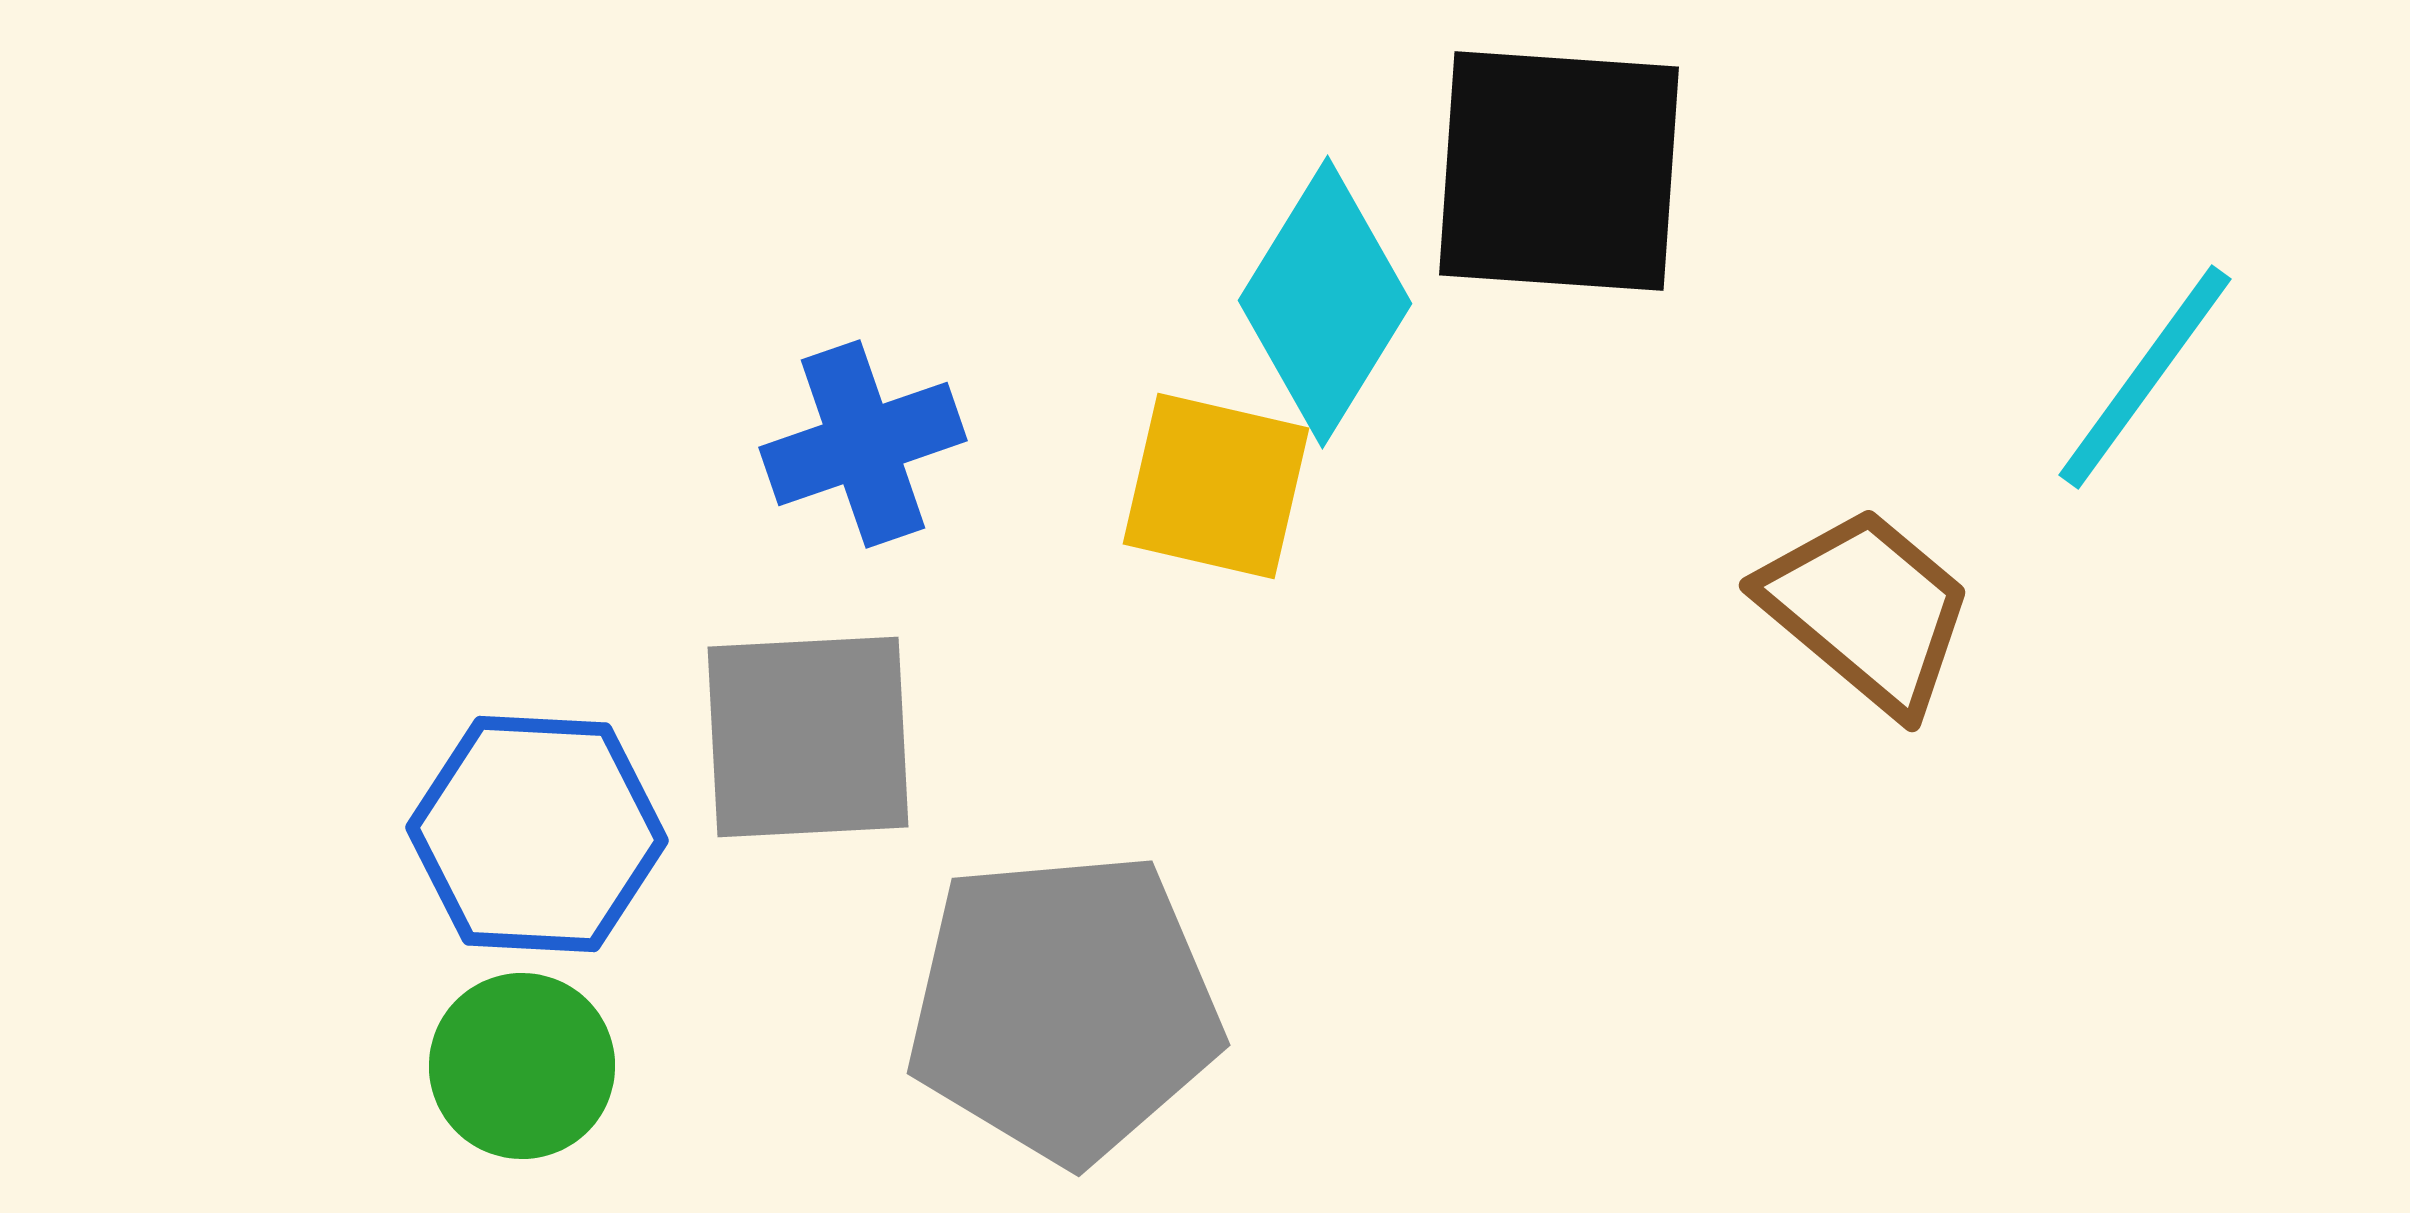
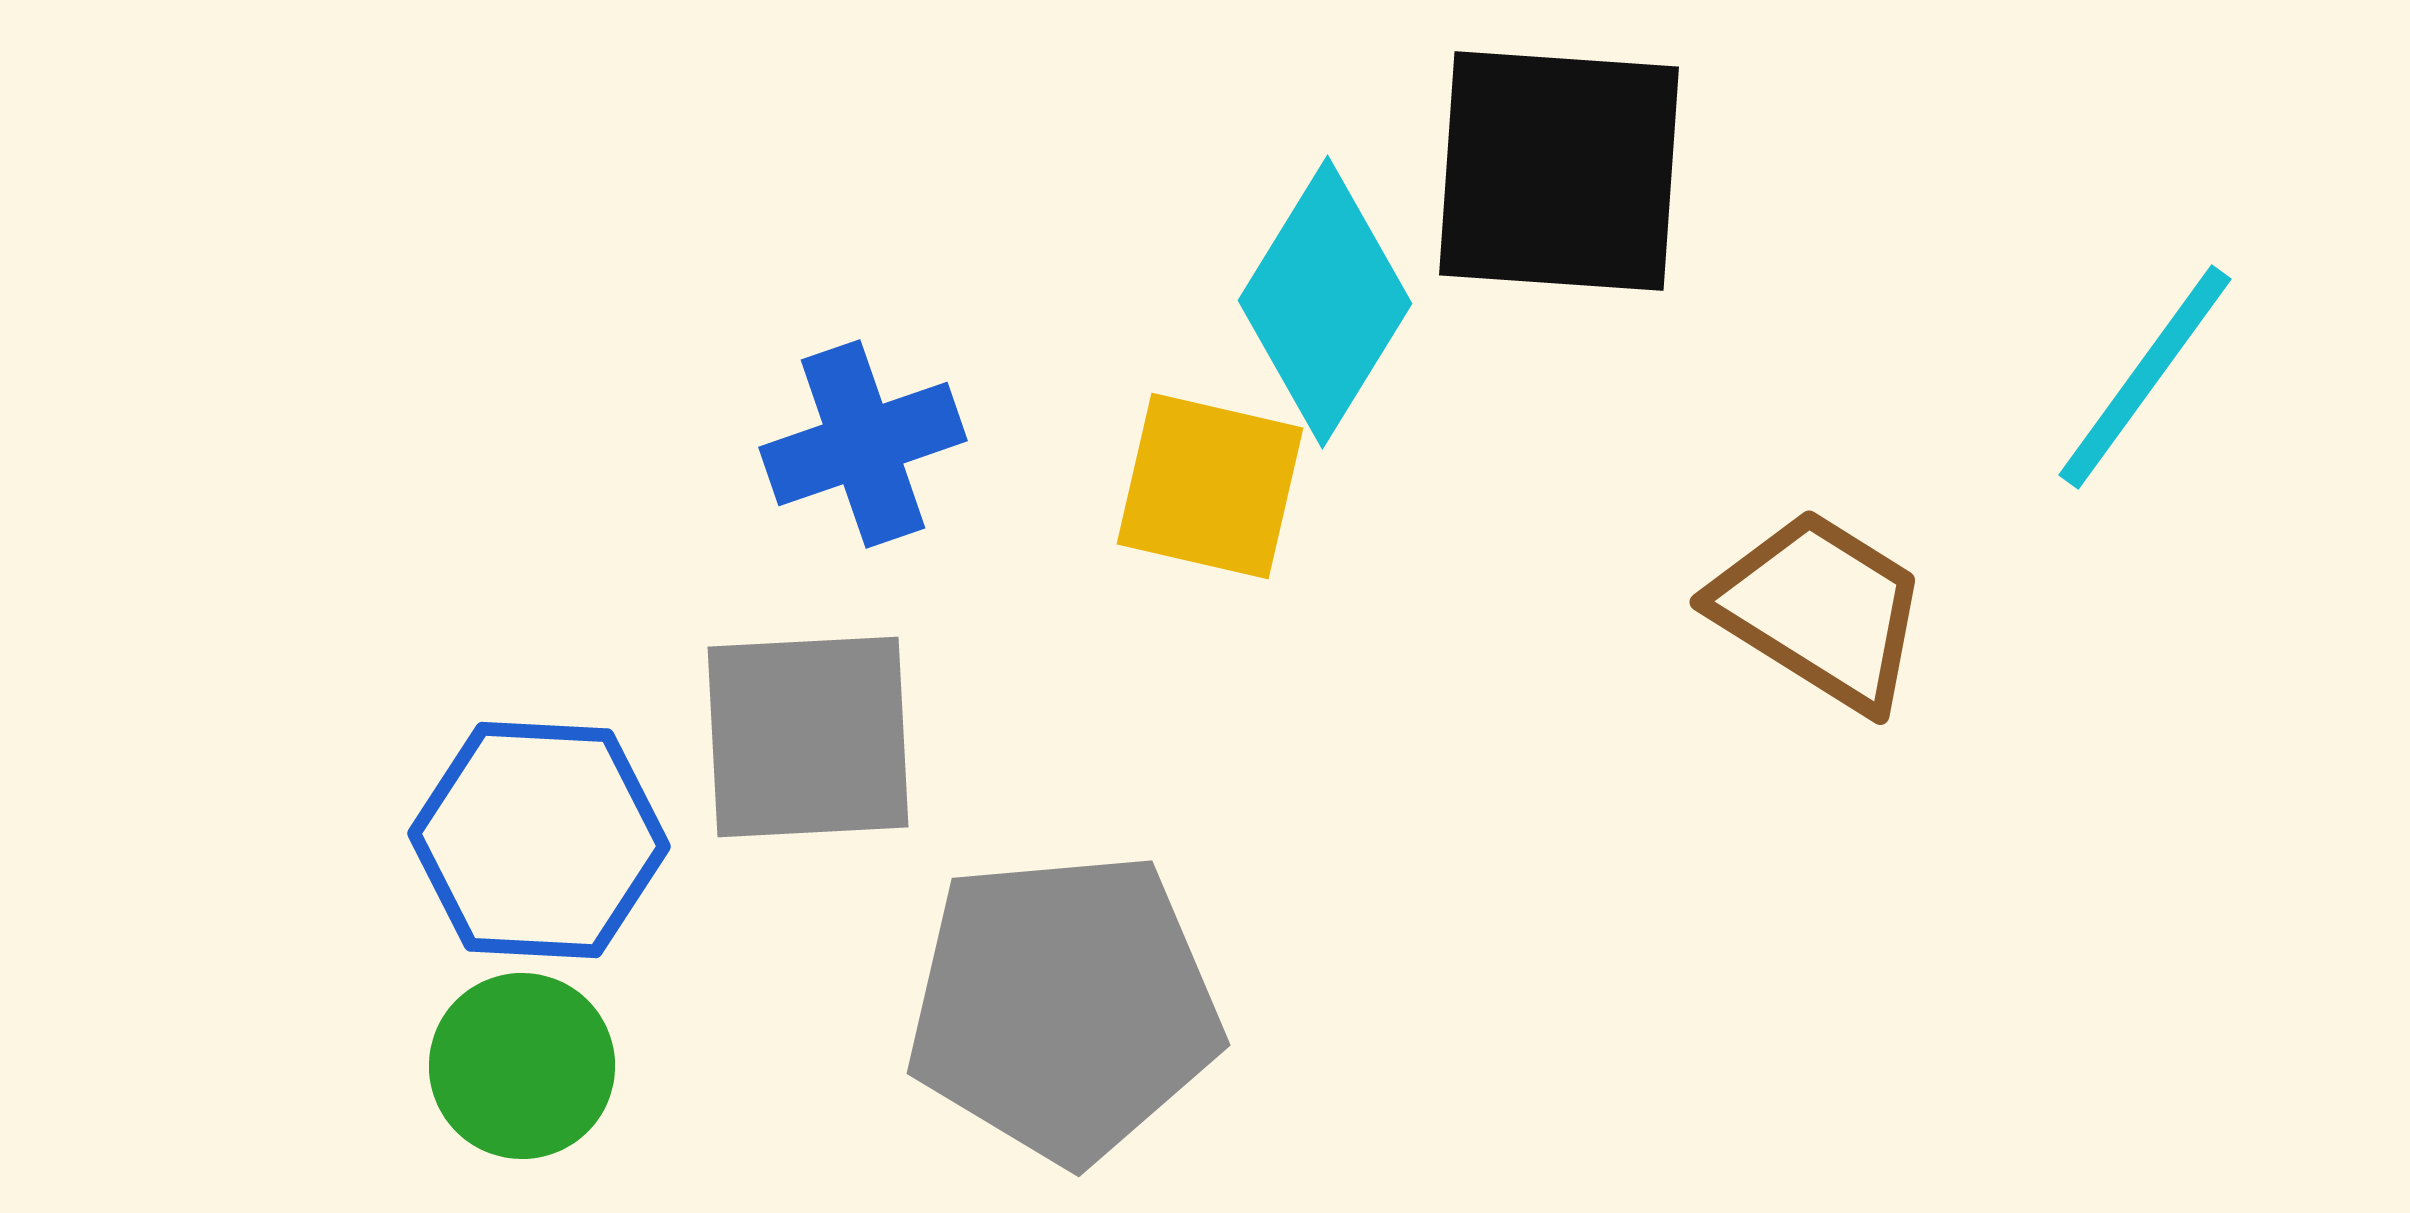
yellow square: moved 6 px left
brown trapezoid: moved 47 px left; rotated 8 degrees counterclockwise
blue hexagon: moved 2 px right, 6 px down
